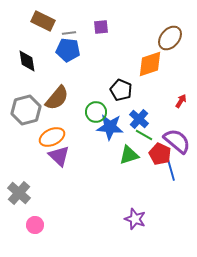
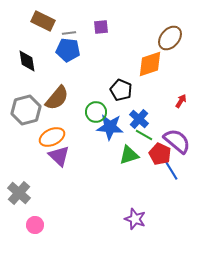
blue line: rotated 15 degrees counterclockwise
